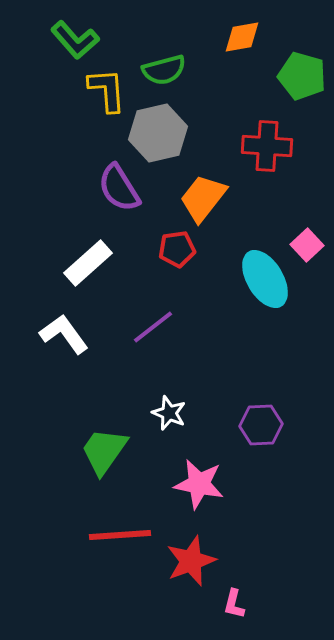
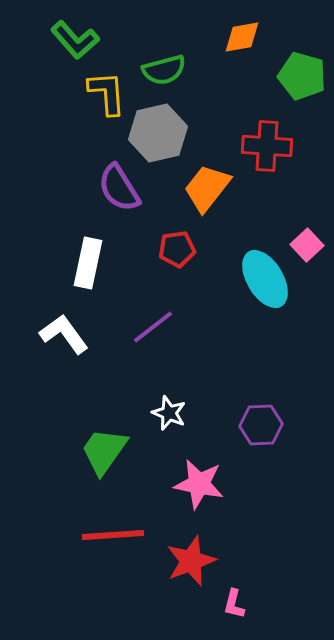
yellow L-shape: moved 3 px down
orange trapezoid: moved 4 px right, 10 px up
white rectangle: rotated 36 degrees counterclockwise
red line: moved 7 px left
